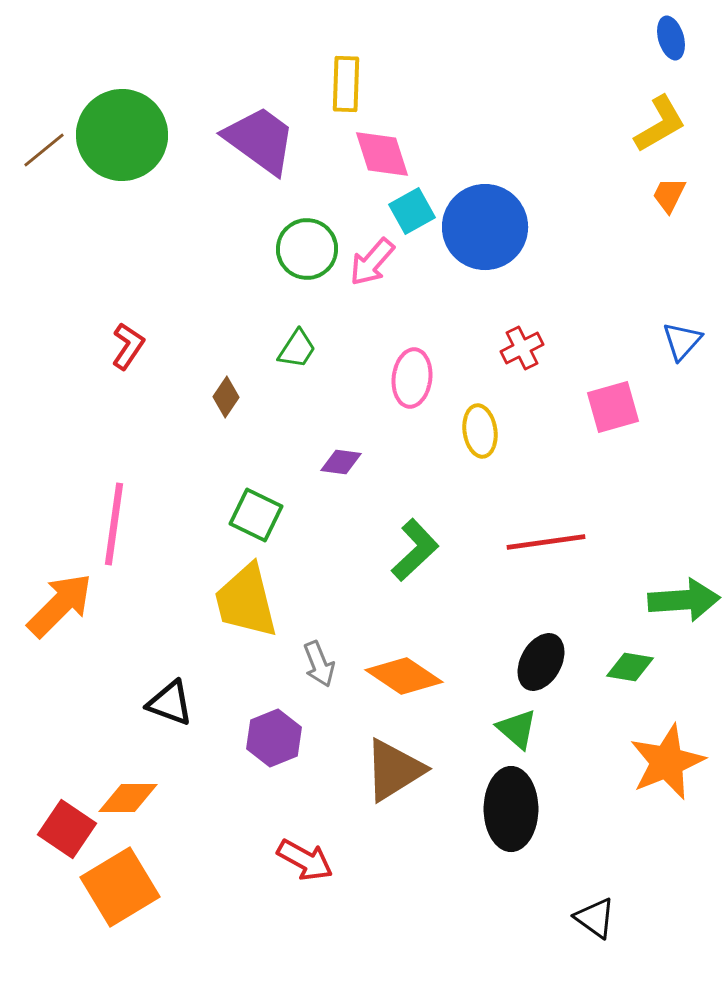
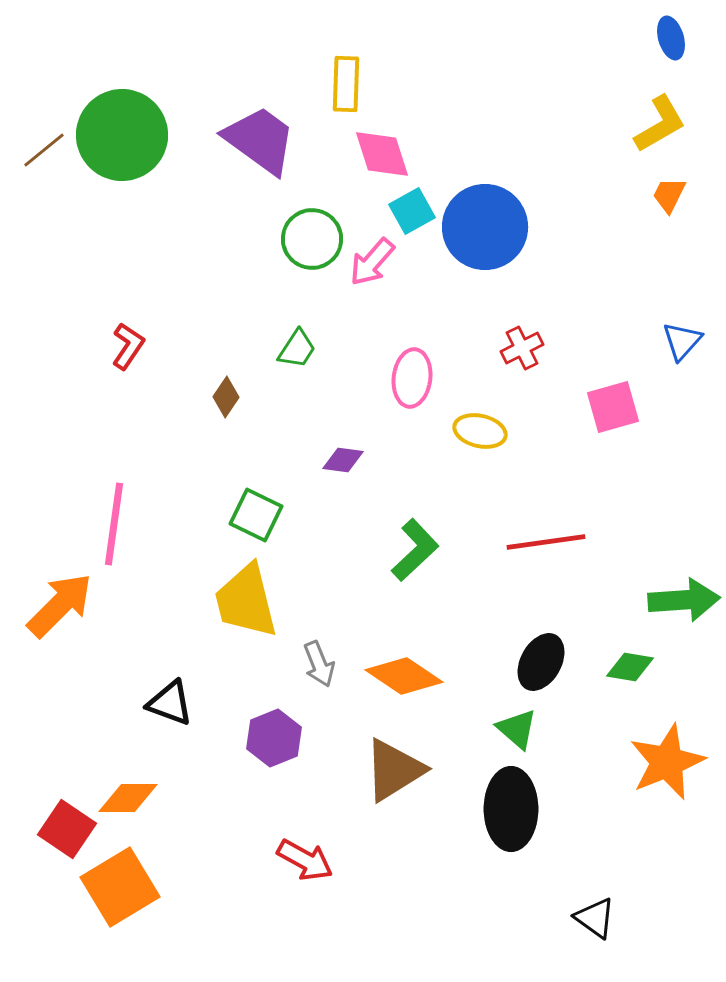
green circle at (307, 249): moved 5 px right, 10 px up
yellow ellipse at (480, 431): rotated 69 degrees counterclockwise
purple diamond at (341, 462): moved 2 px right, 2 px up
